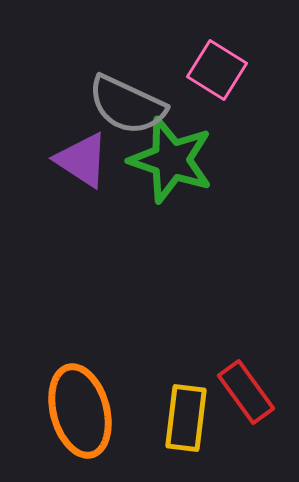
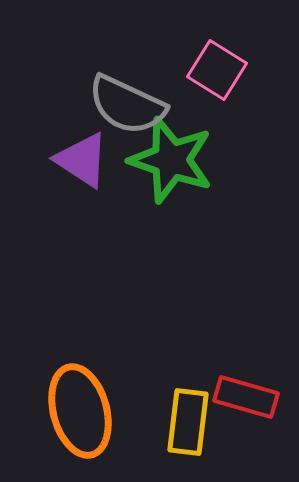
red rectangle: moved 5 px down; rotated 38 degrees counterclockwise
yellow rectangle: moved 2 px right, 4 px down
